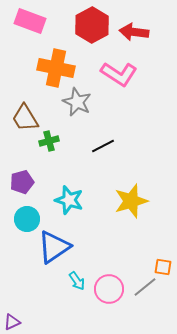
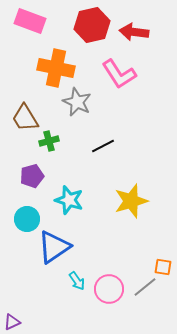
red hexagon: rotated 16 degrees clockwise
pink L-shape: rotated 24 degrees clockwise
purple pentagon: moved 10 px right, 6 px up
